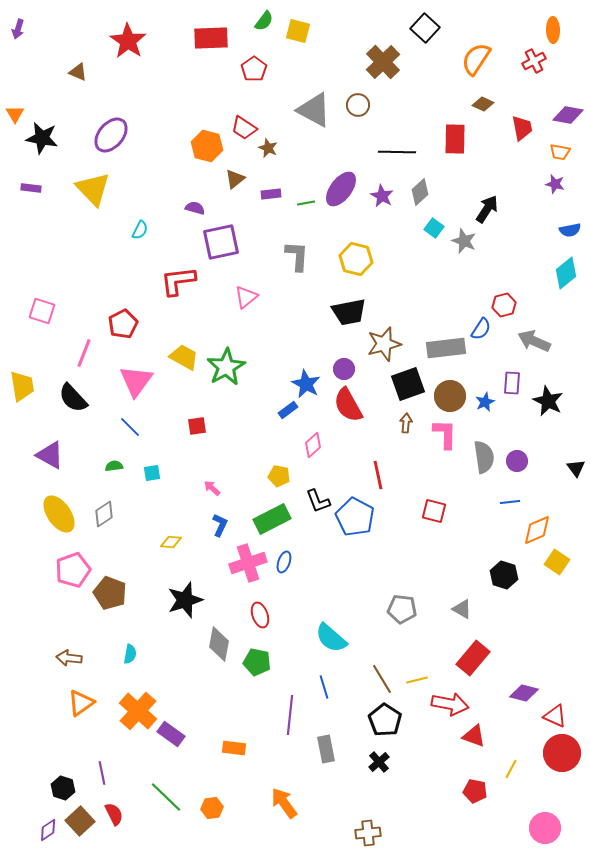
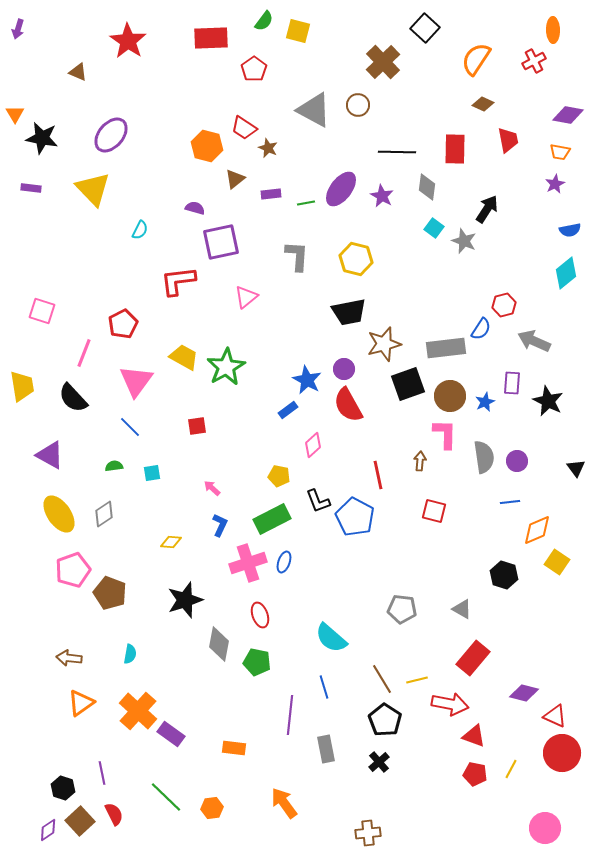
red trapezoid at (522, 128): moved 14 px left, 12 px down
red rectangle at (455, 139): moved 10 px down
purple star at (555, 184): rotated 30 degrees clockwise
gray diamond at (420, 192): moved 7 px right, 5 px up; rotated 40 degrees counterclockwise
blue star at (306, 384): moved 1 px right, 4 px up
brown arrow at (406, 423): moved 14 px right, 38 px down
red pentagon at (475, 791): moved 17 px up
